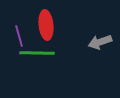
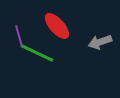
red ellipse: moved 11 px right, 1 px down; rotated 36 degrees counterclockwise
green line: rotated 24 degrees clockwise
